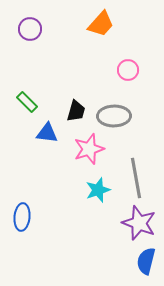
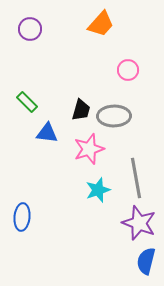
black trapezoid: moved 5 px right, 1 px up
